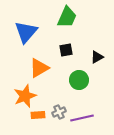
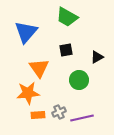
green trapezoid: rotated 95 degrees clockwise
orange triangle: rotated 35 degrees counterclockwise
orange star: moved 3 px right, 3 px up; rotated 15 degrees clockwise
